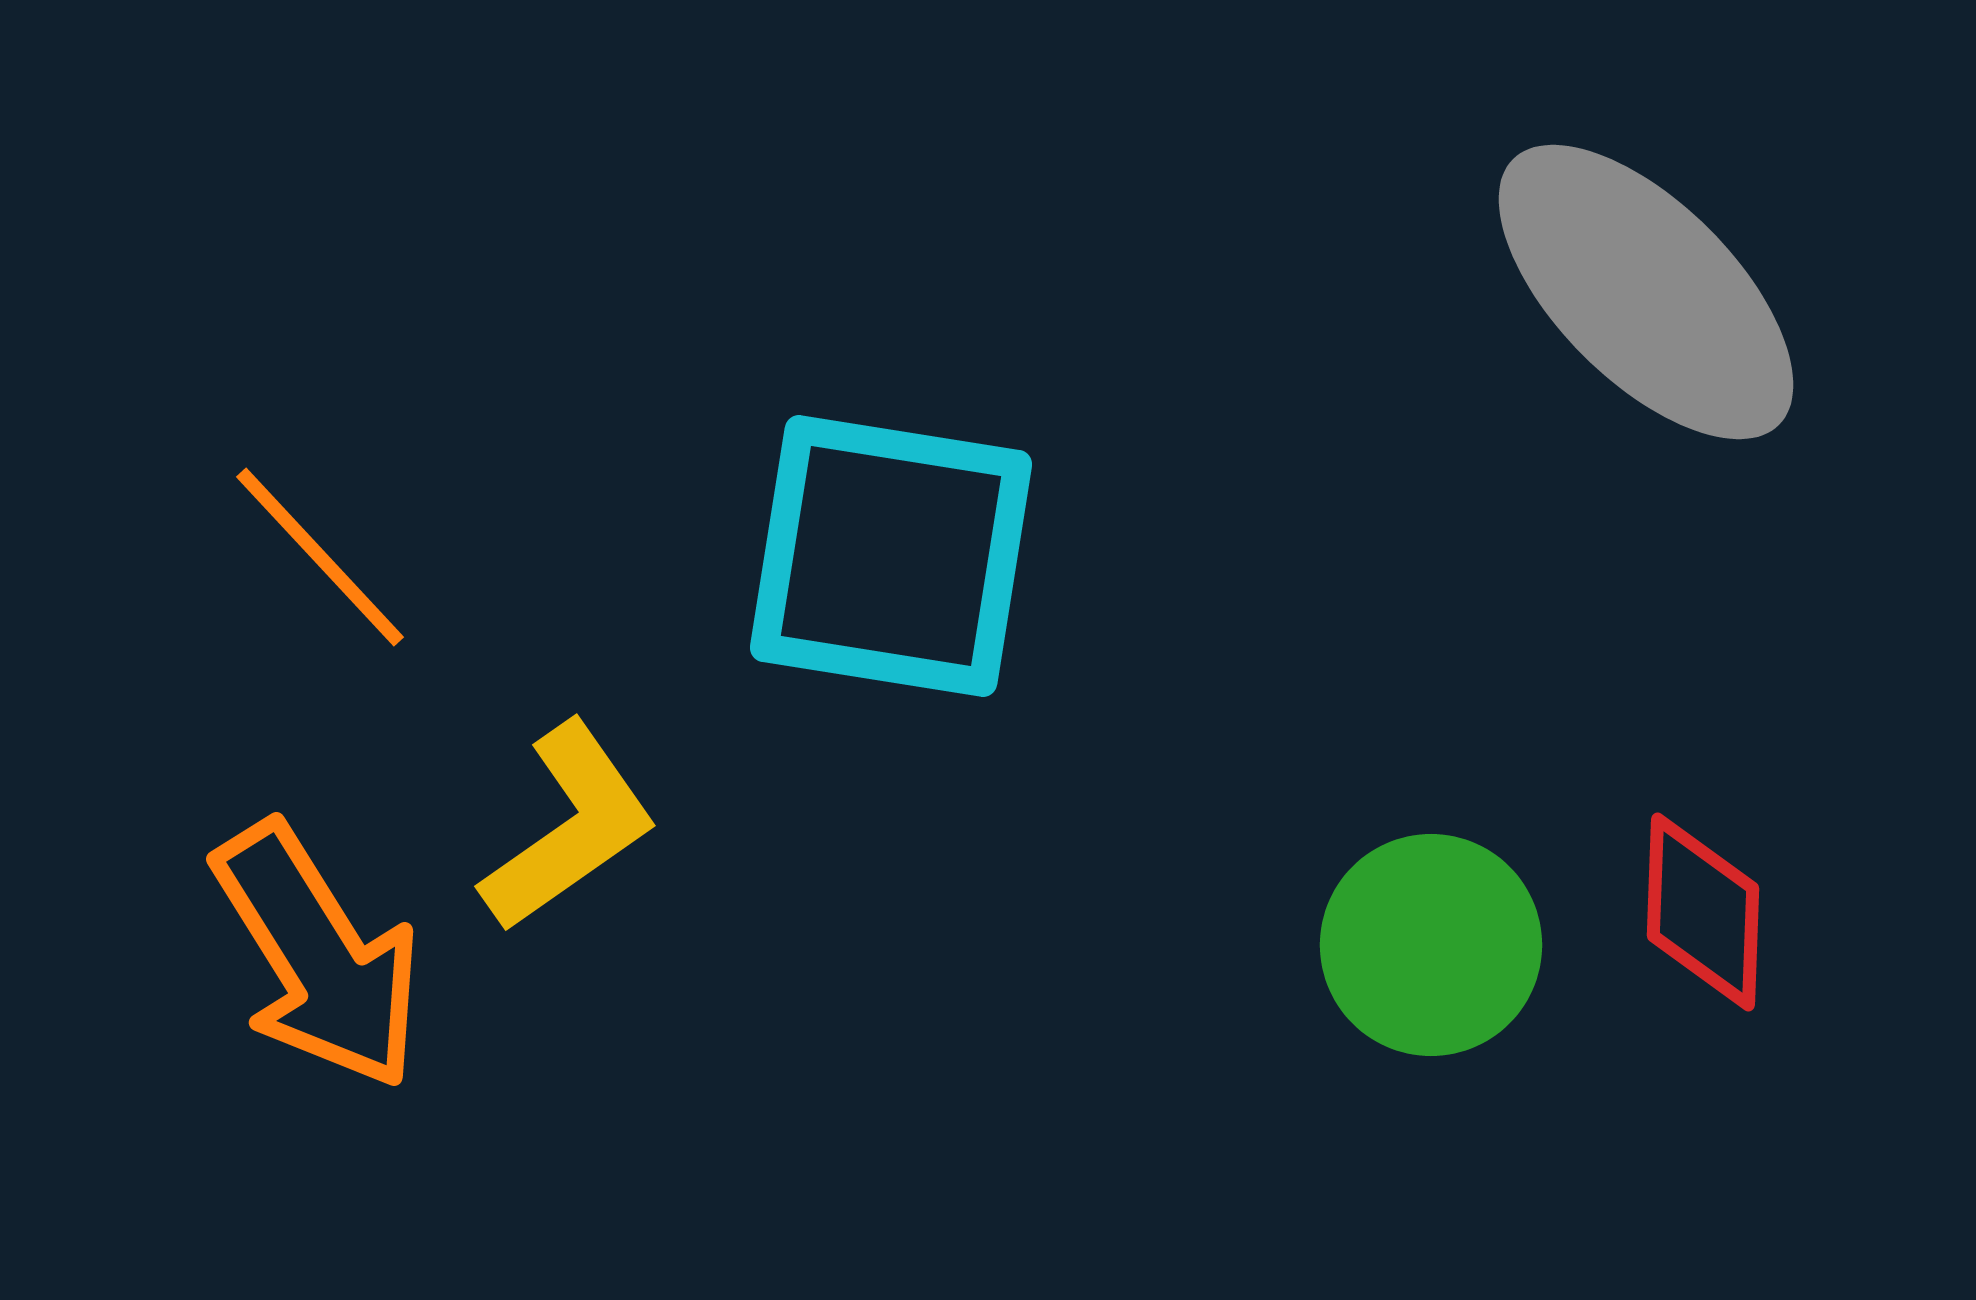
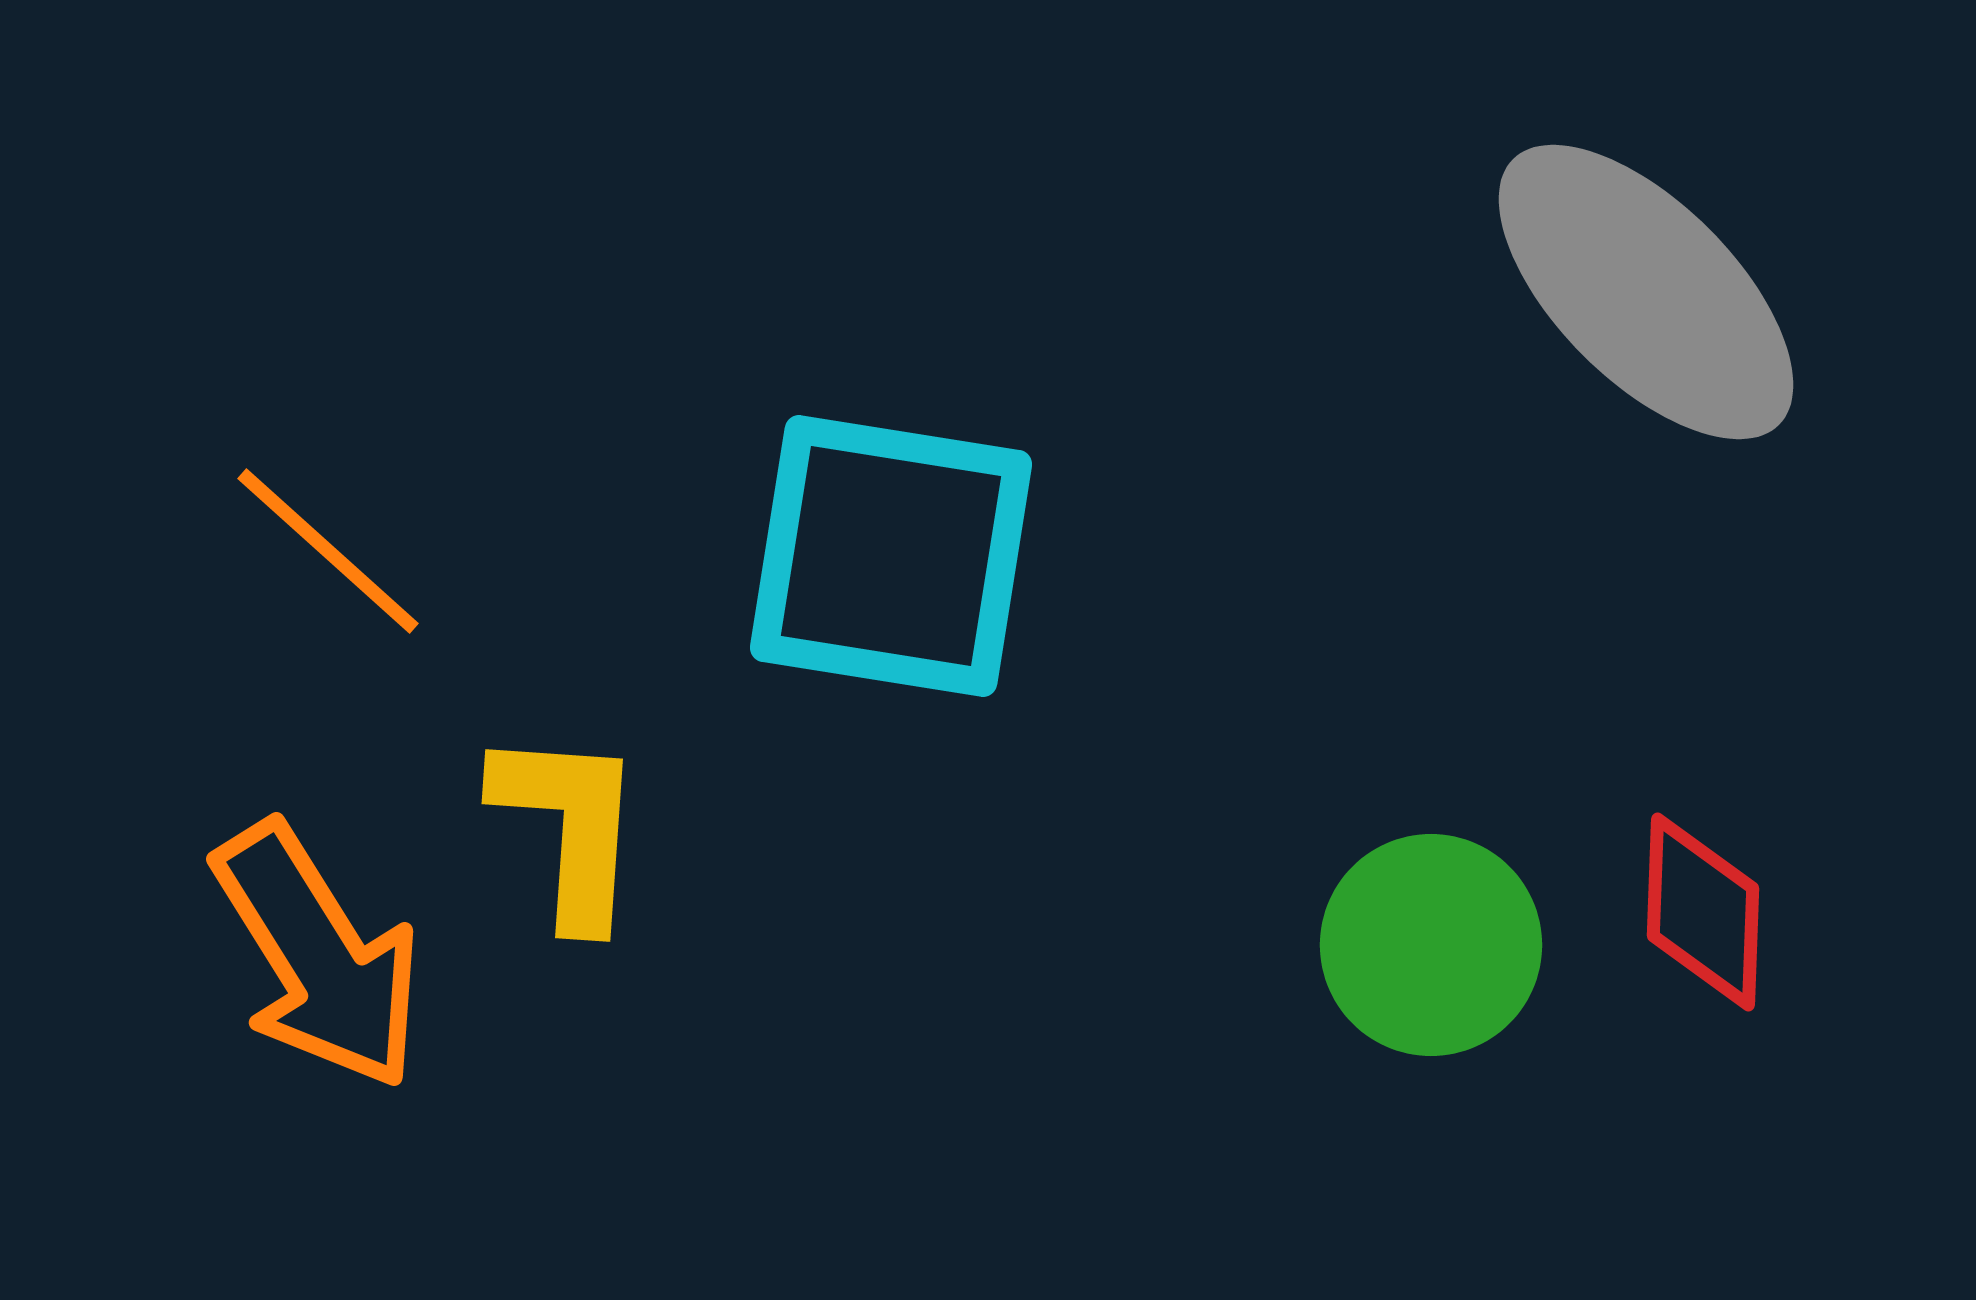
orange line: moved 8 px right, 6 px up; rotated 5 degrees counterclockwise
yellow L-shape: rotated 51 degrees counterclockwise
